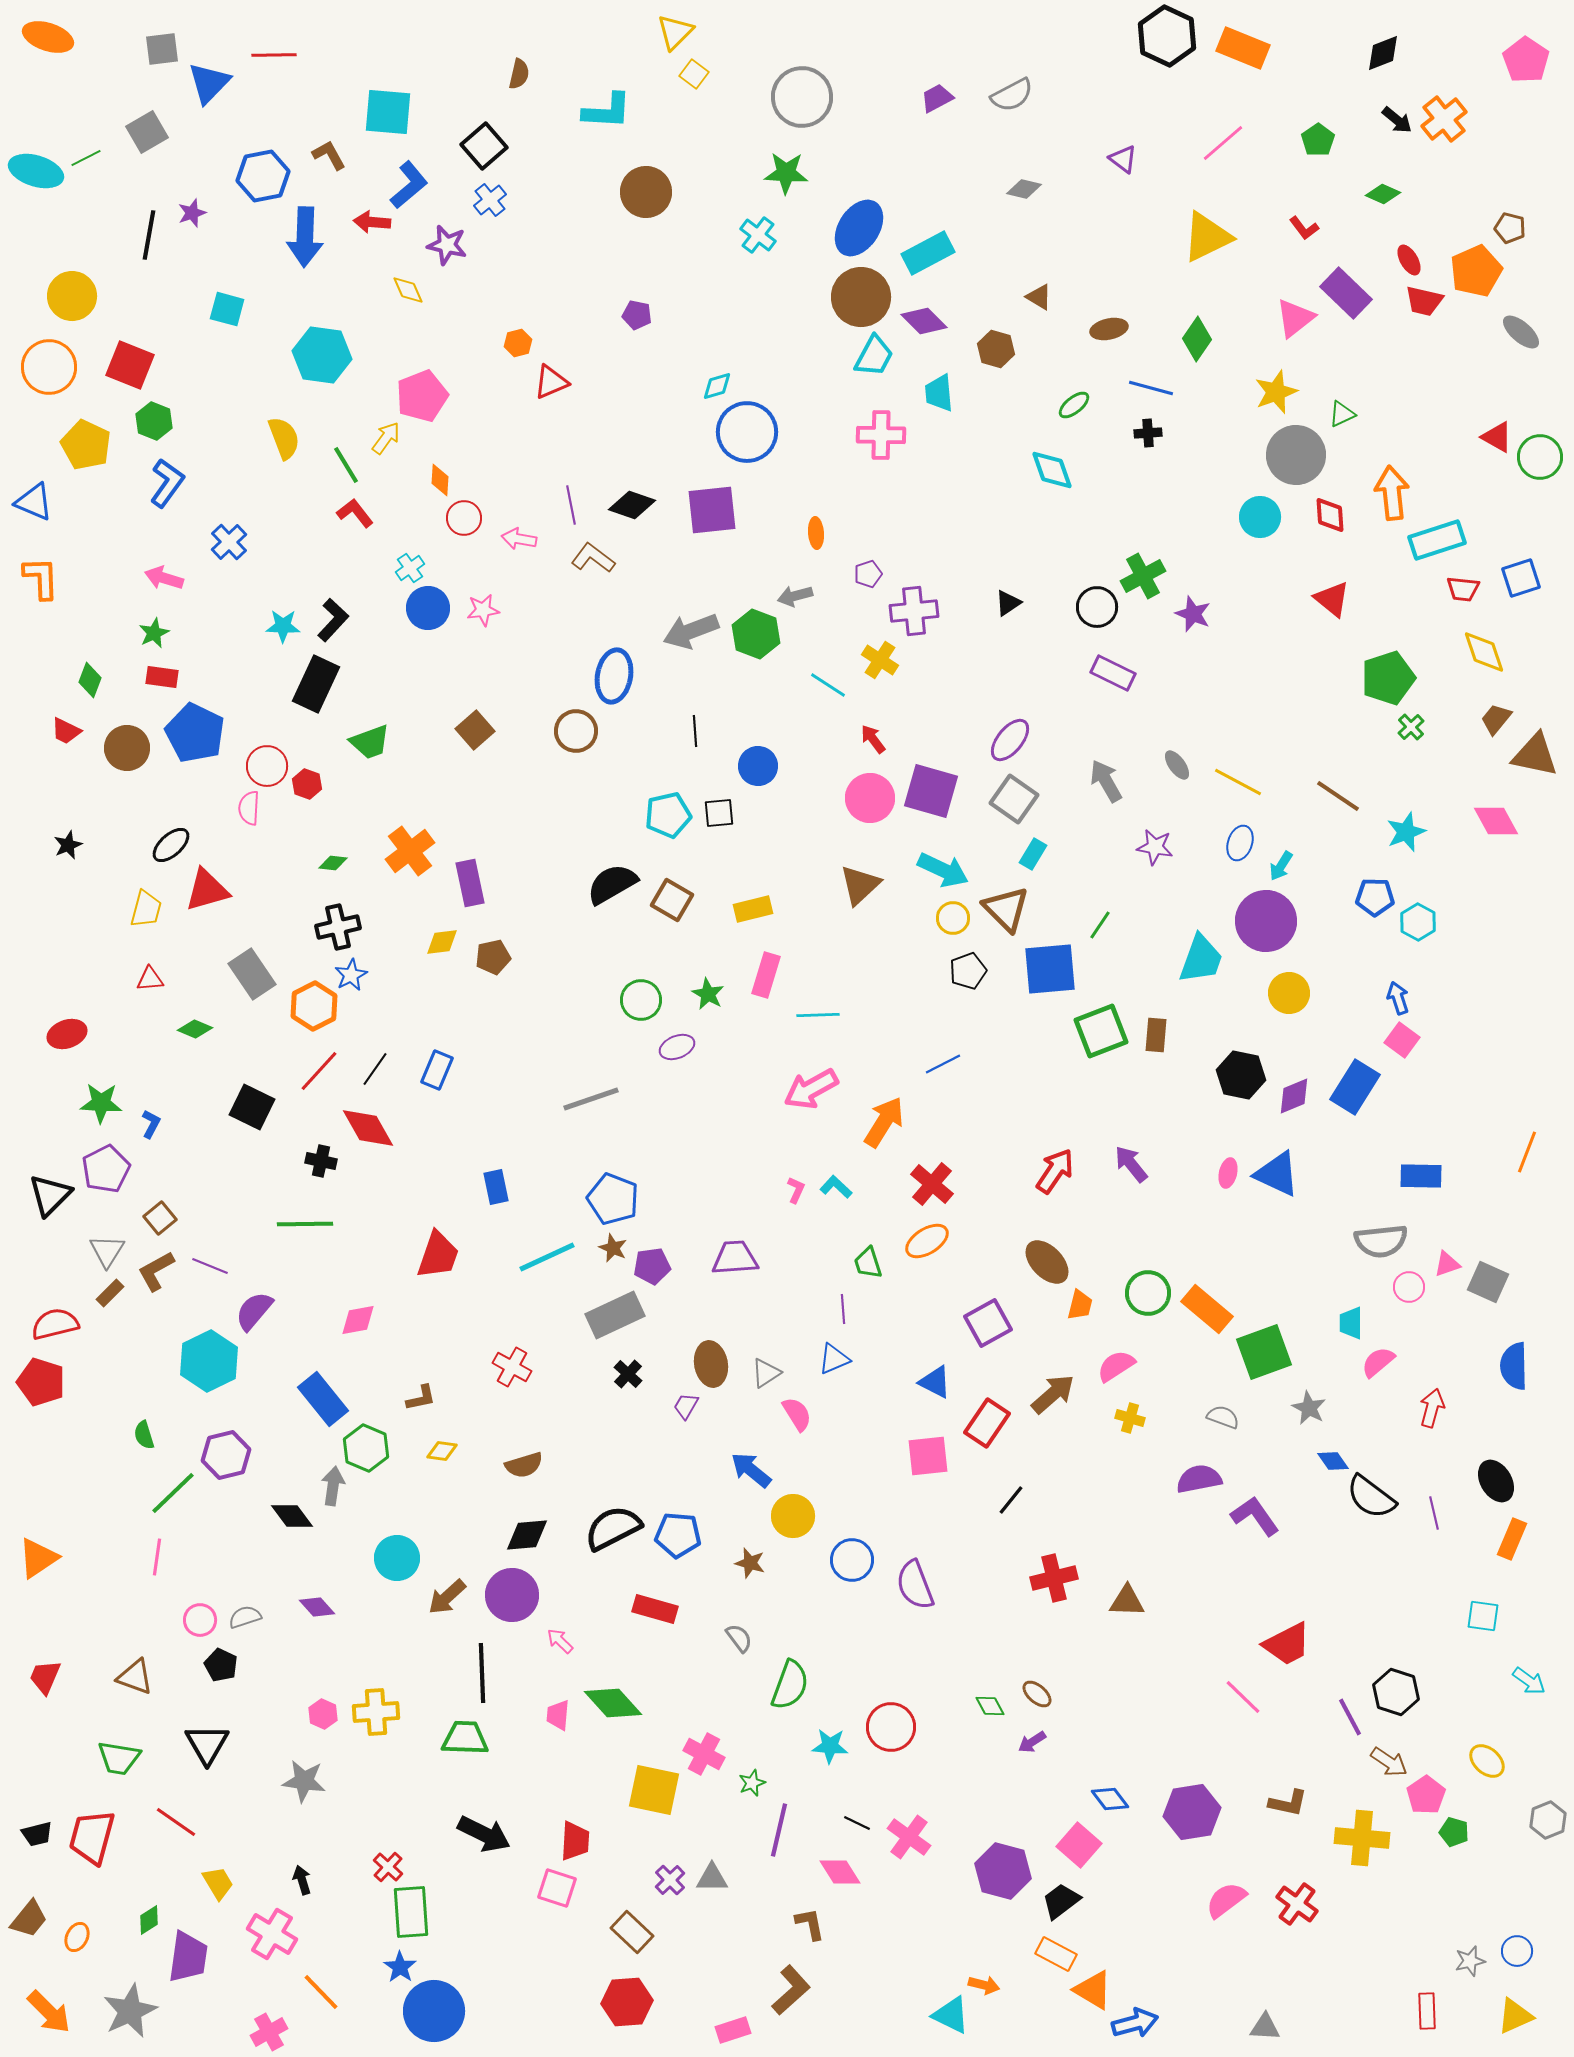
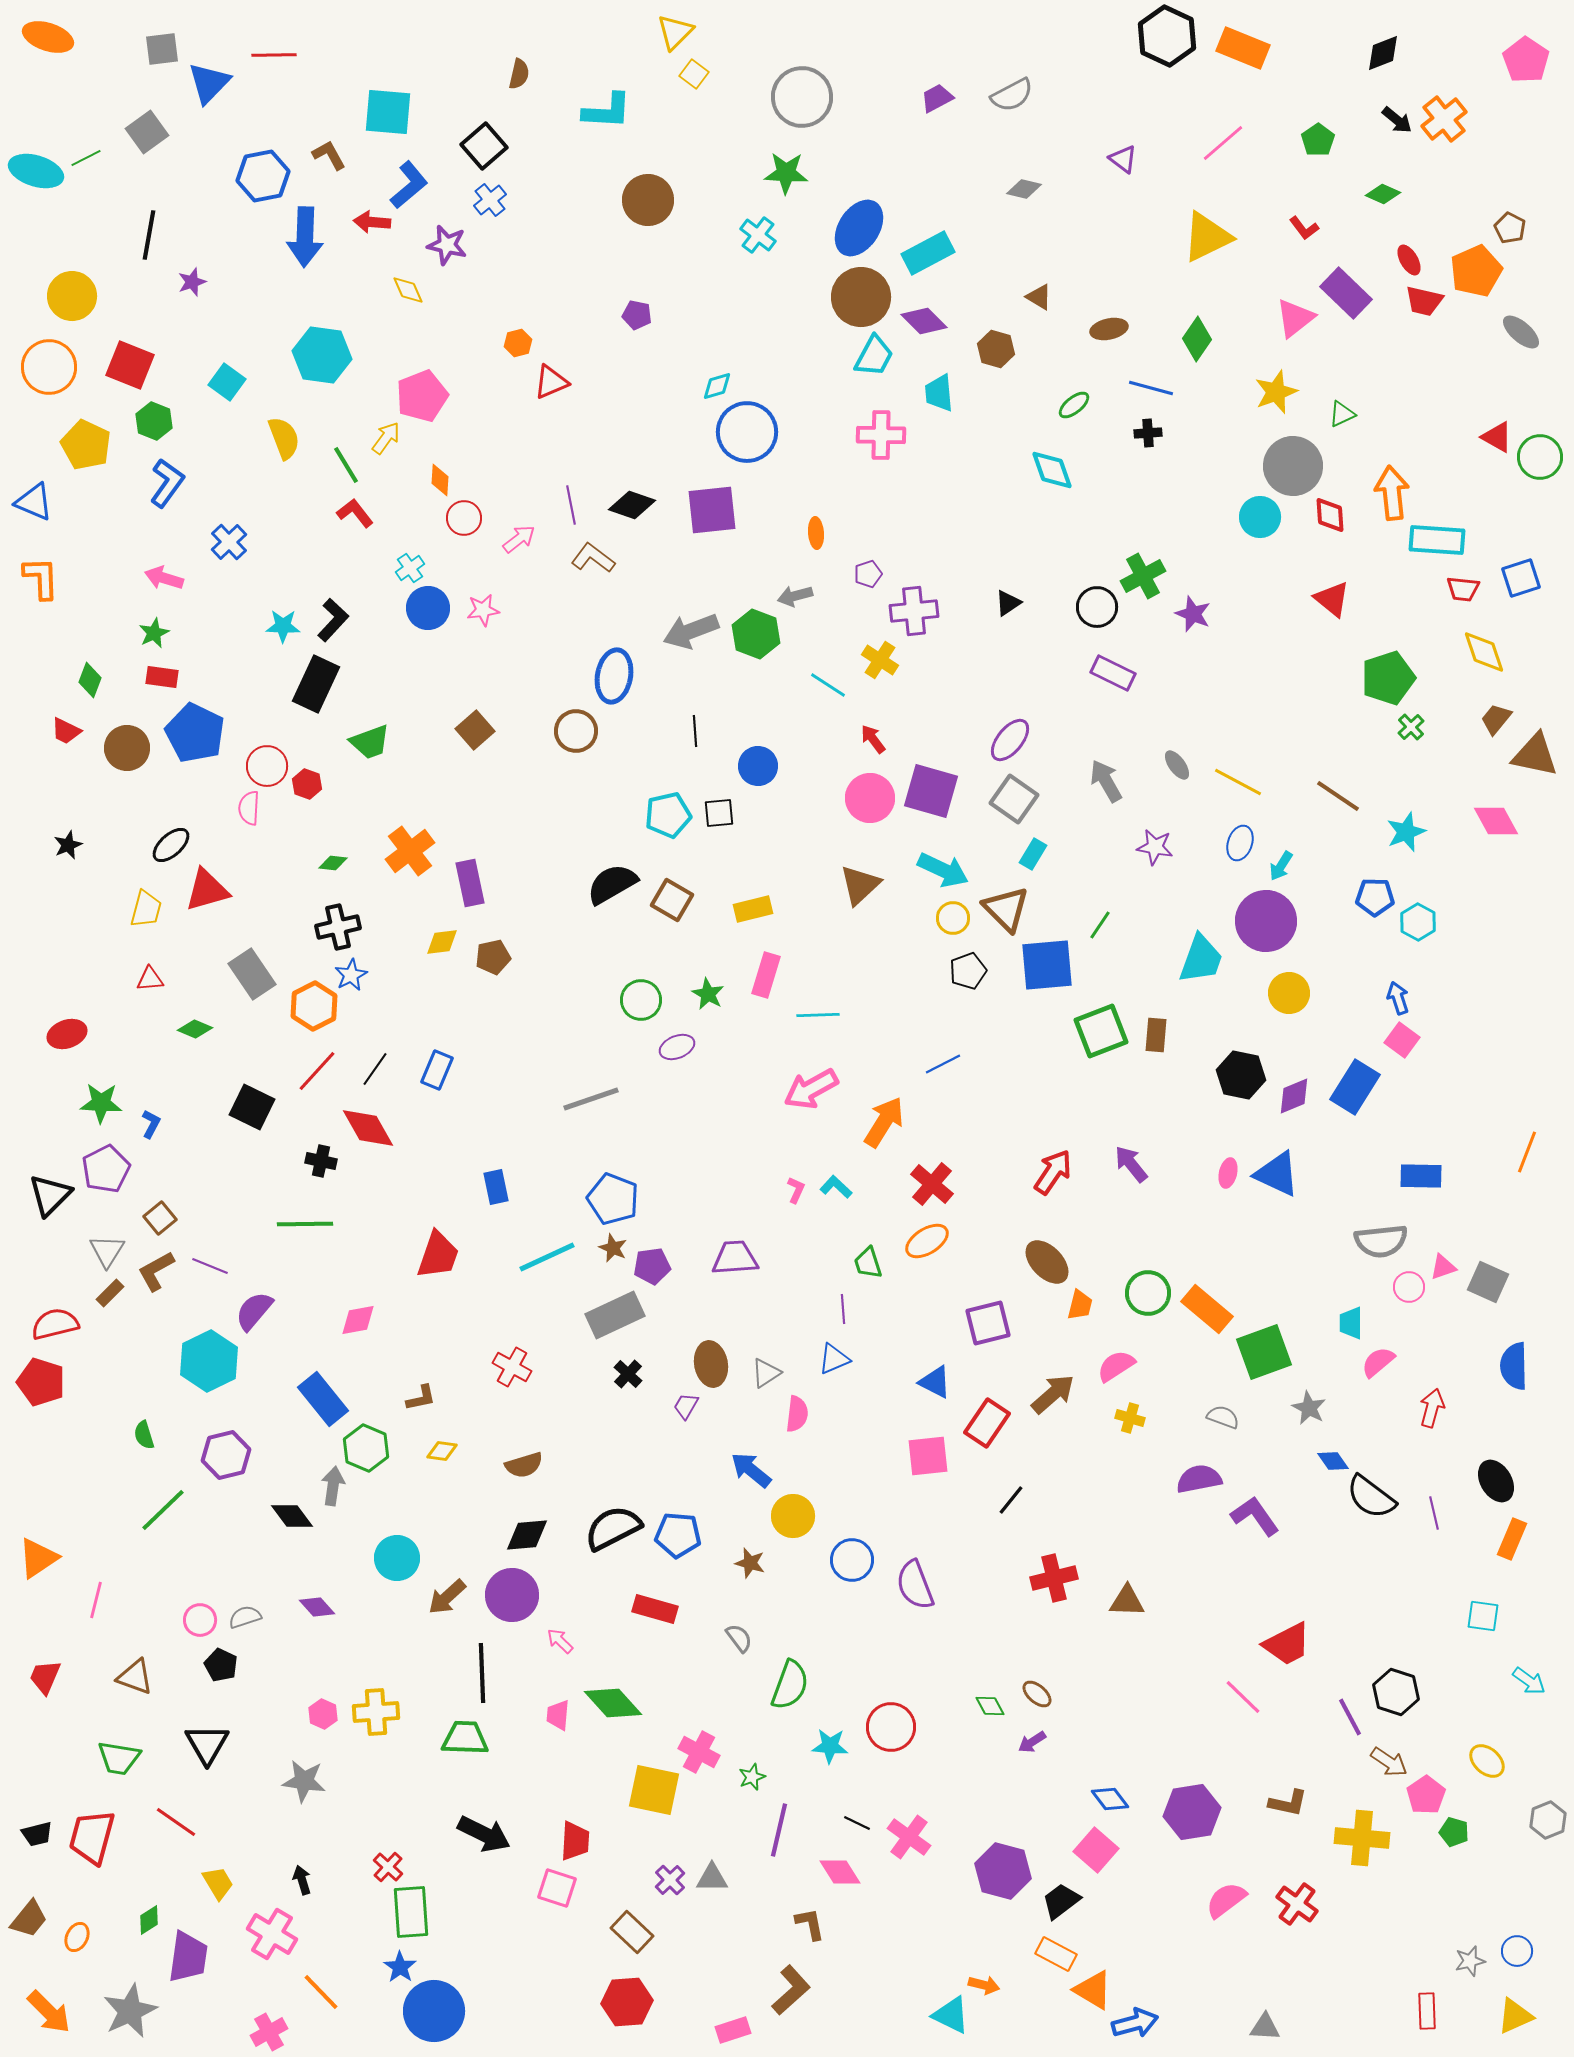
gray square at (147, 132): rotated 6 degrees counterclockwise
brown circle at (646, 192): moved 2 px right, 8 px down
purple star at (192, 213): moved 69 px down
brown pentagon at (1510, 228): rotated 12 degrees clockwise
cyan square at (227, 309): moved 73 px down; rotated 21 degrees clockwise
gray circle at (1296, 455): moved 3 px left, 11 px down
pink arrow at (519, 539): rotated 132 degrees clockwise
cyan rectangle at (1437, 540): rotated 22 degrees clockwise
blue square at (1050, 969): moved 3 px left, 4 px up
red line at (319, 1071): moved 2 px left
red arrow at (1055, 1171): moved 2 px left, 1 px down
pink triangle at (1447, 1264): moved 4 px left, 3 px down
purple square at (988, 1323): rotated 15 degrees clockwise
pink semicircle at (797, 1414): rotated 39 degrees clockwise
green line at (173, 1493): moved 10 px left, 17 px down
pink line at (157, 1557): moved 61 px left, 43 px down; rotated 6 degrees clockwise
pink cross at (704, 1754): moved 5 px left, 2 px up
green star at (752, 1783): moved 6 px up
pink square at (1079, 1845): moved 17 px right, 5 px down
